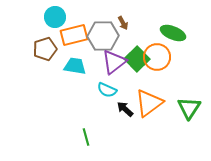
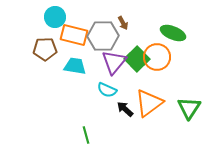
orange rectangle: rotated 28 degrees clockwise
brown pentagon: rotated 15 degrees clockwise
purple triangle: rotated 12 degrees counterclockwise
green line: moved 2 px up
